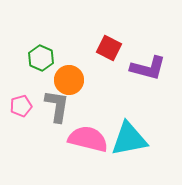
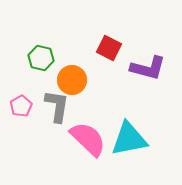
green hexagon: rotated 10 degrees counterclockwise
orange circle: moved 3 px right
pink pentagon: rotated 15 degrees counterclockwise
pink semicircle: rotated 30 degrees clockwise
